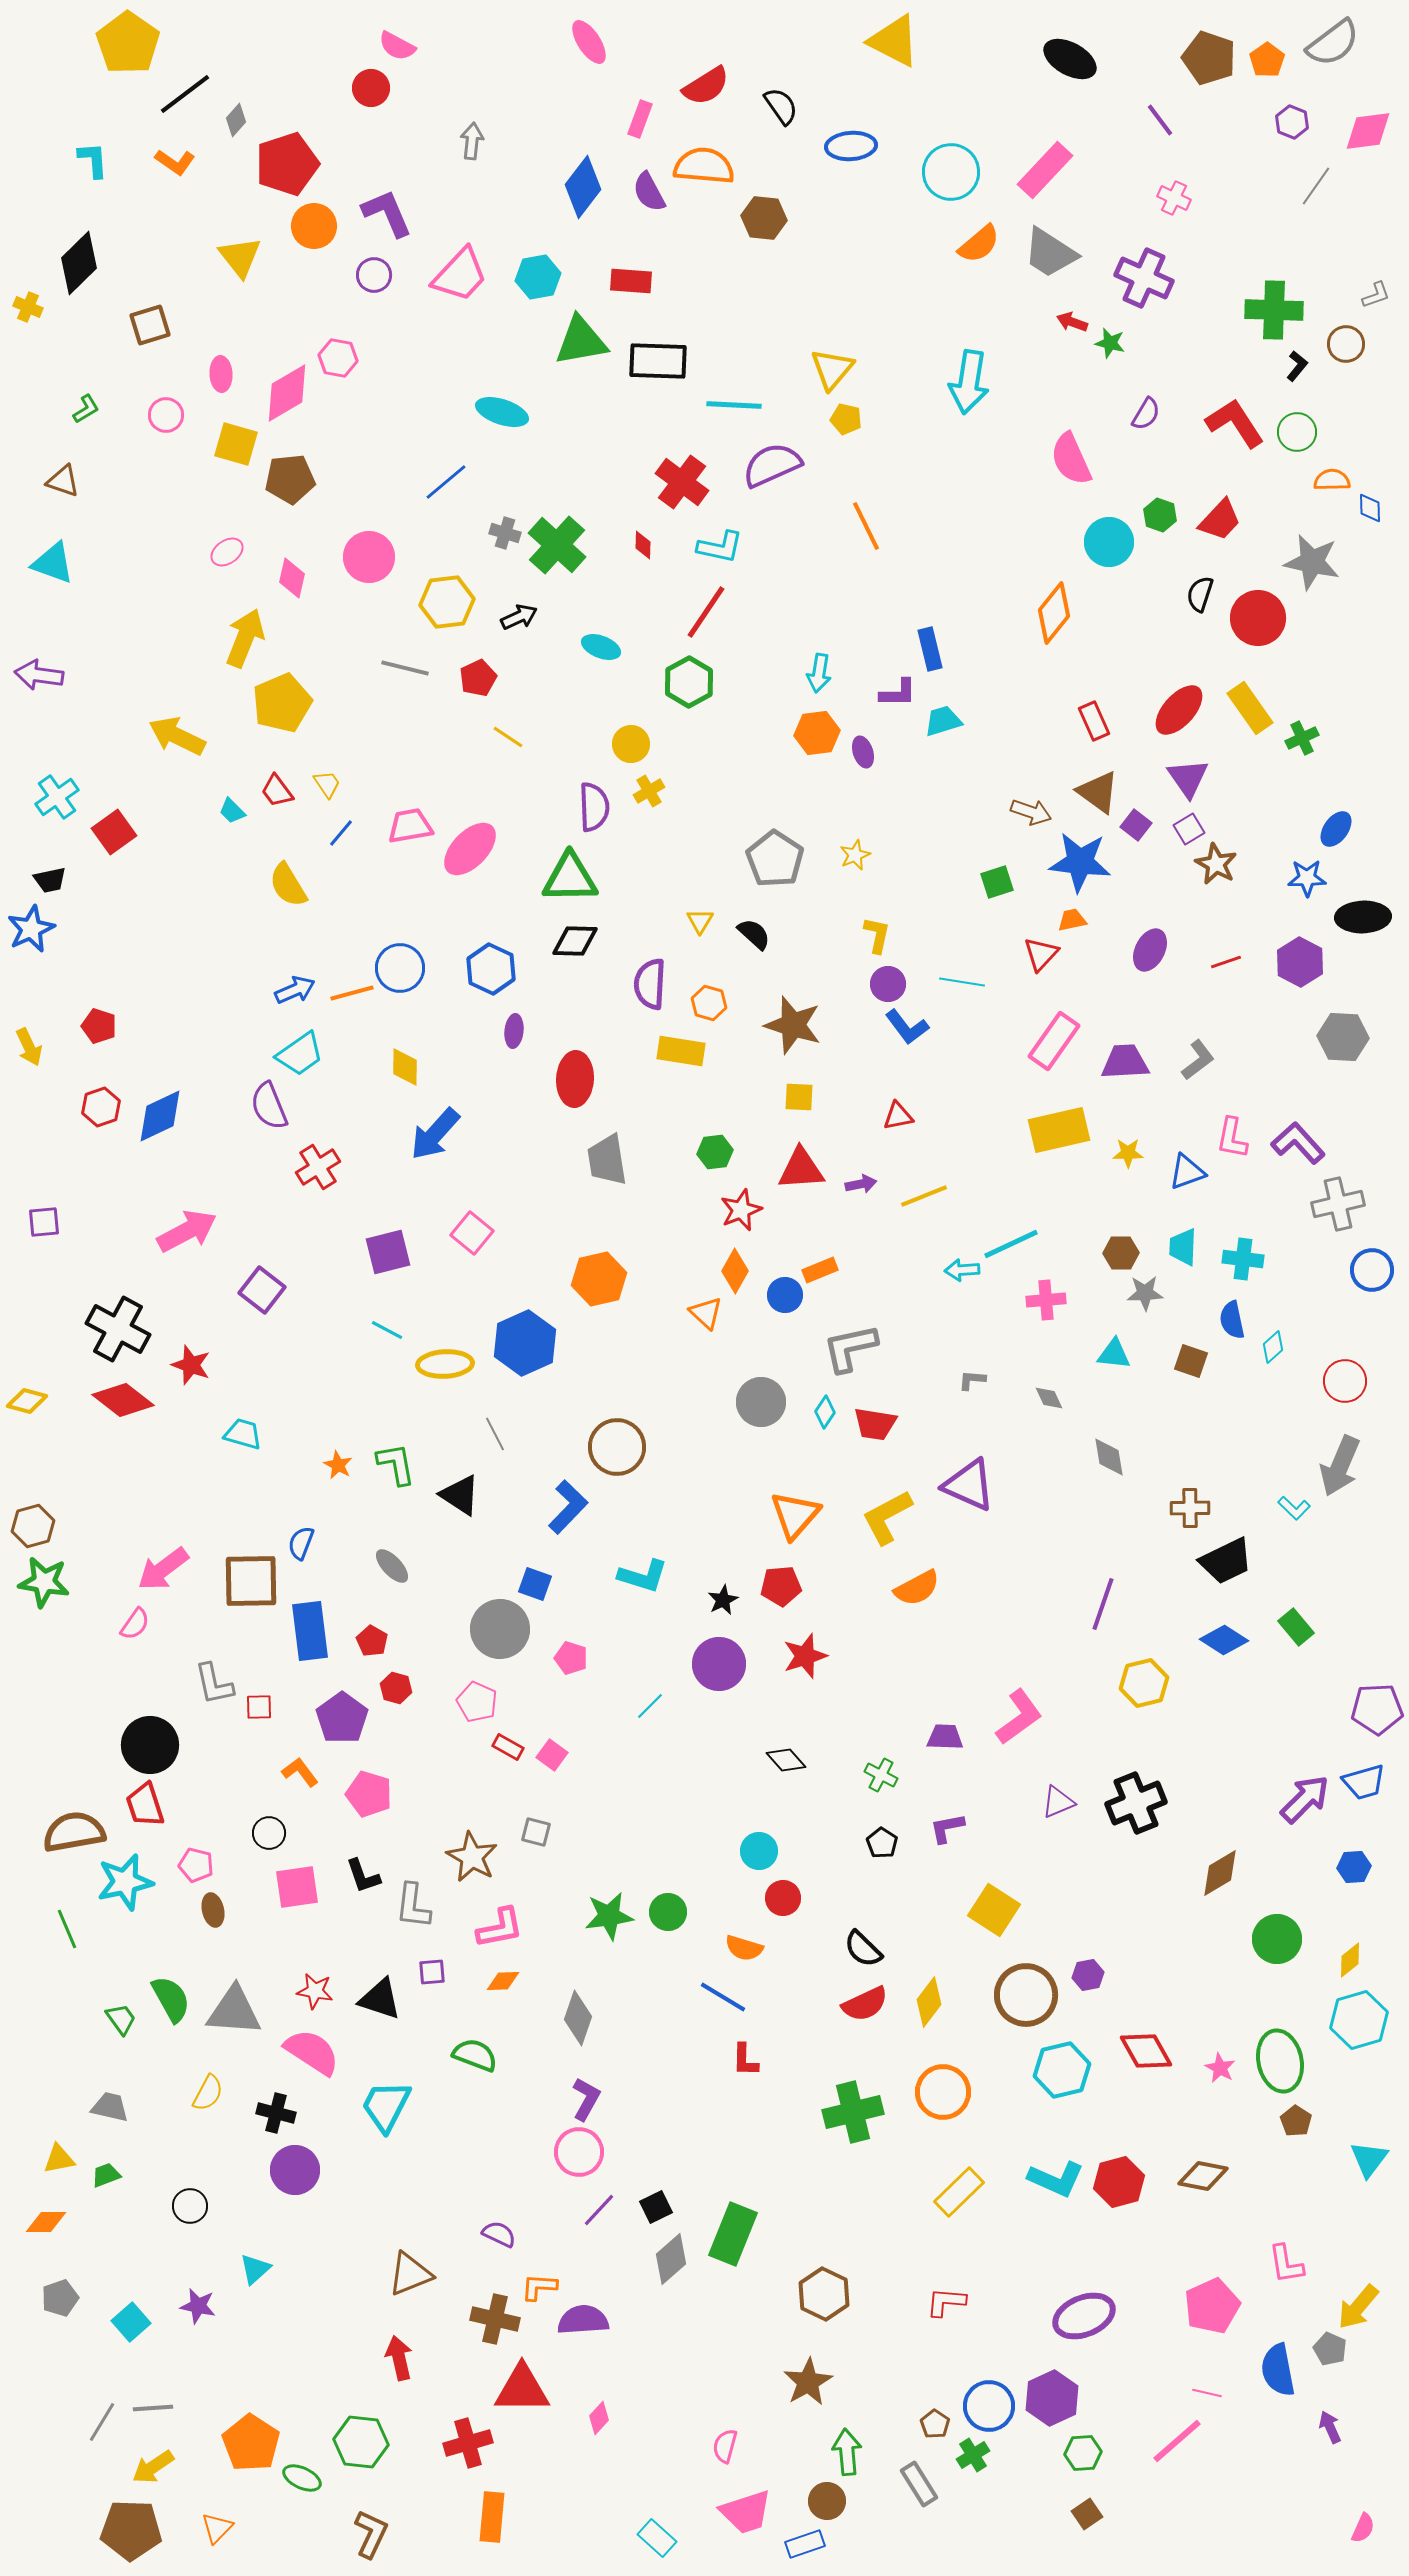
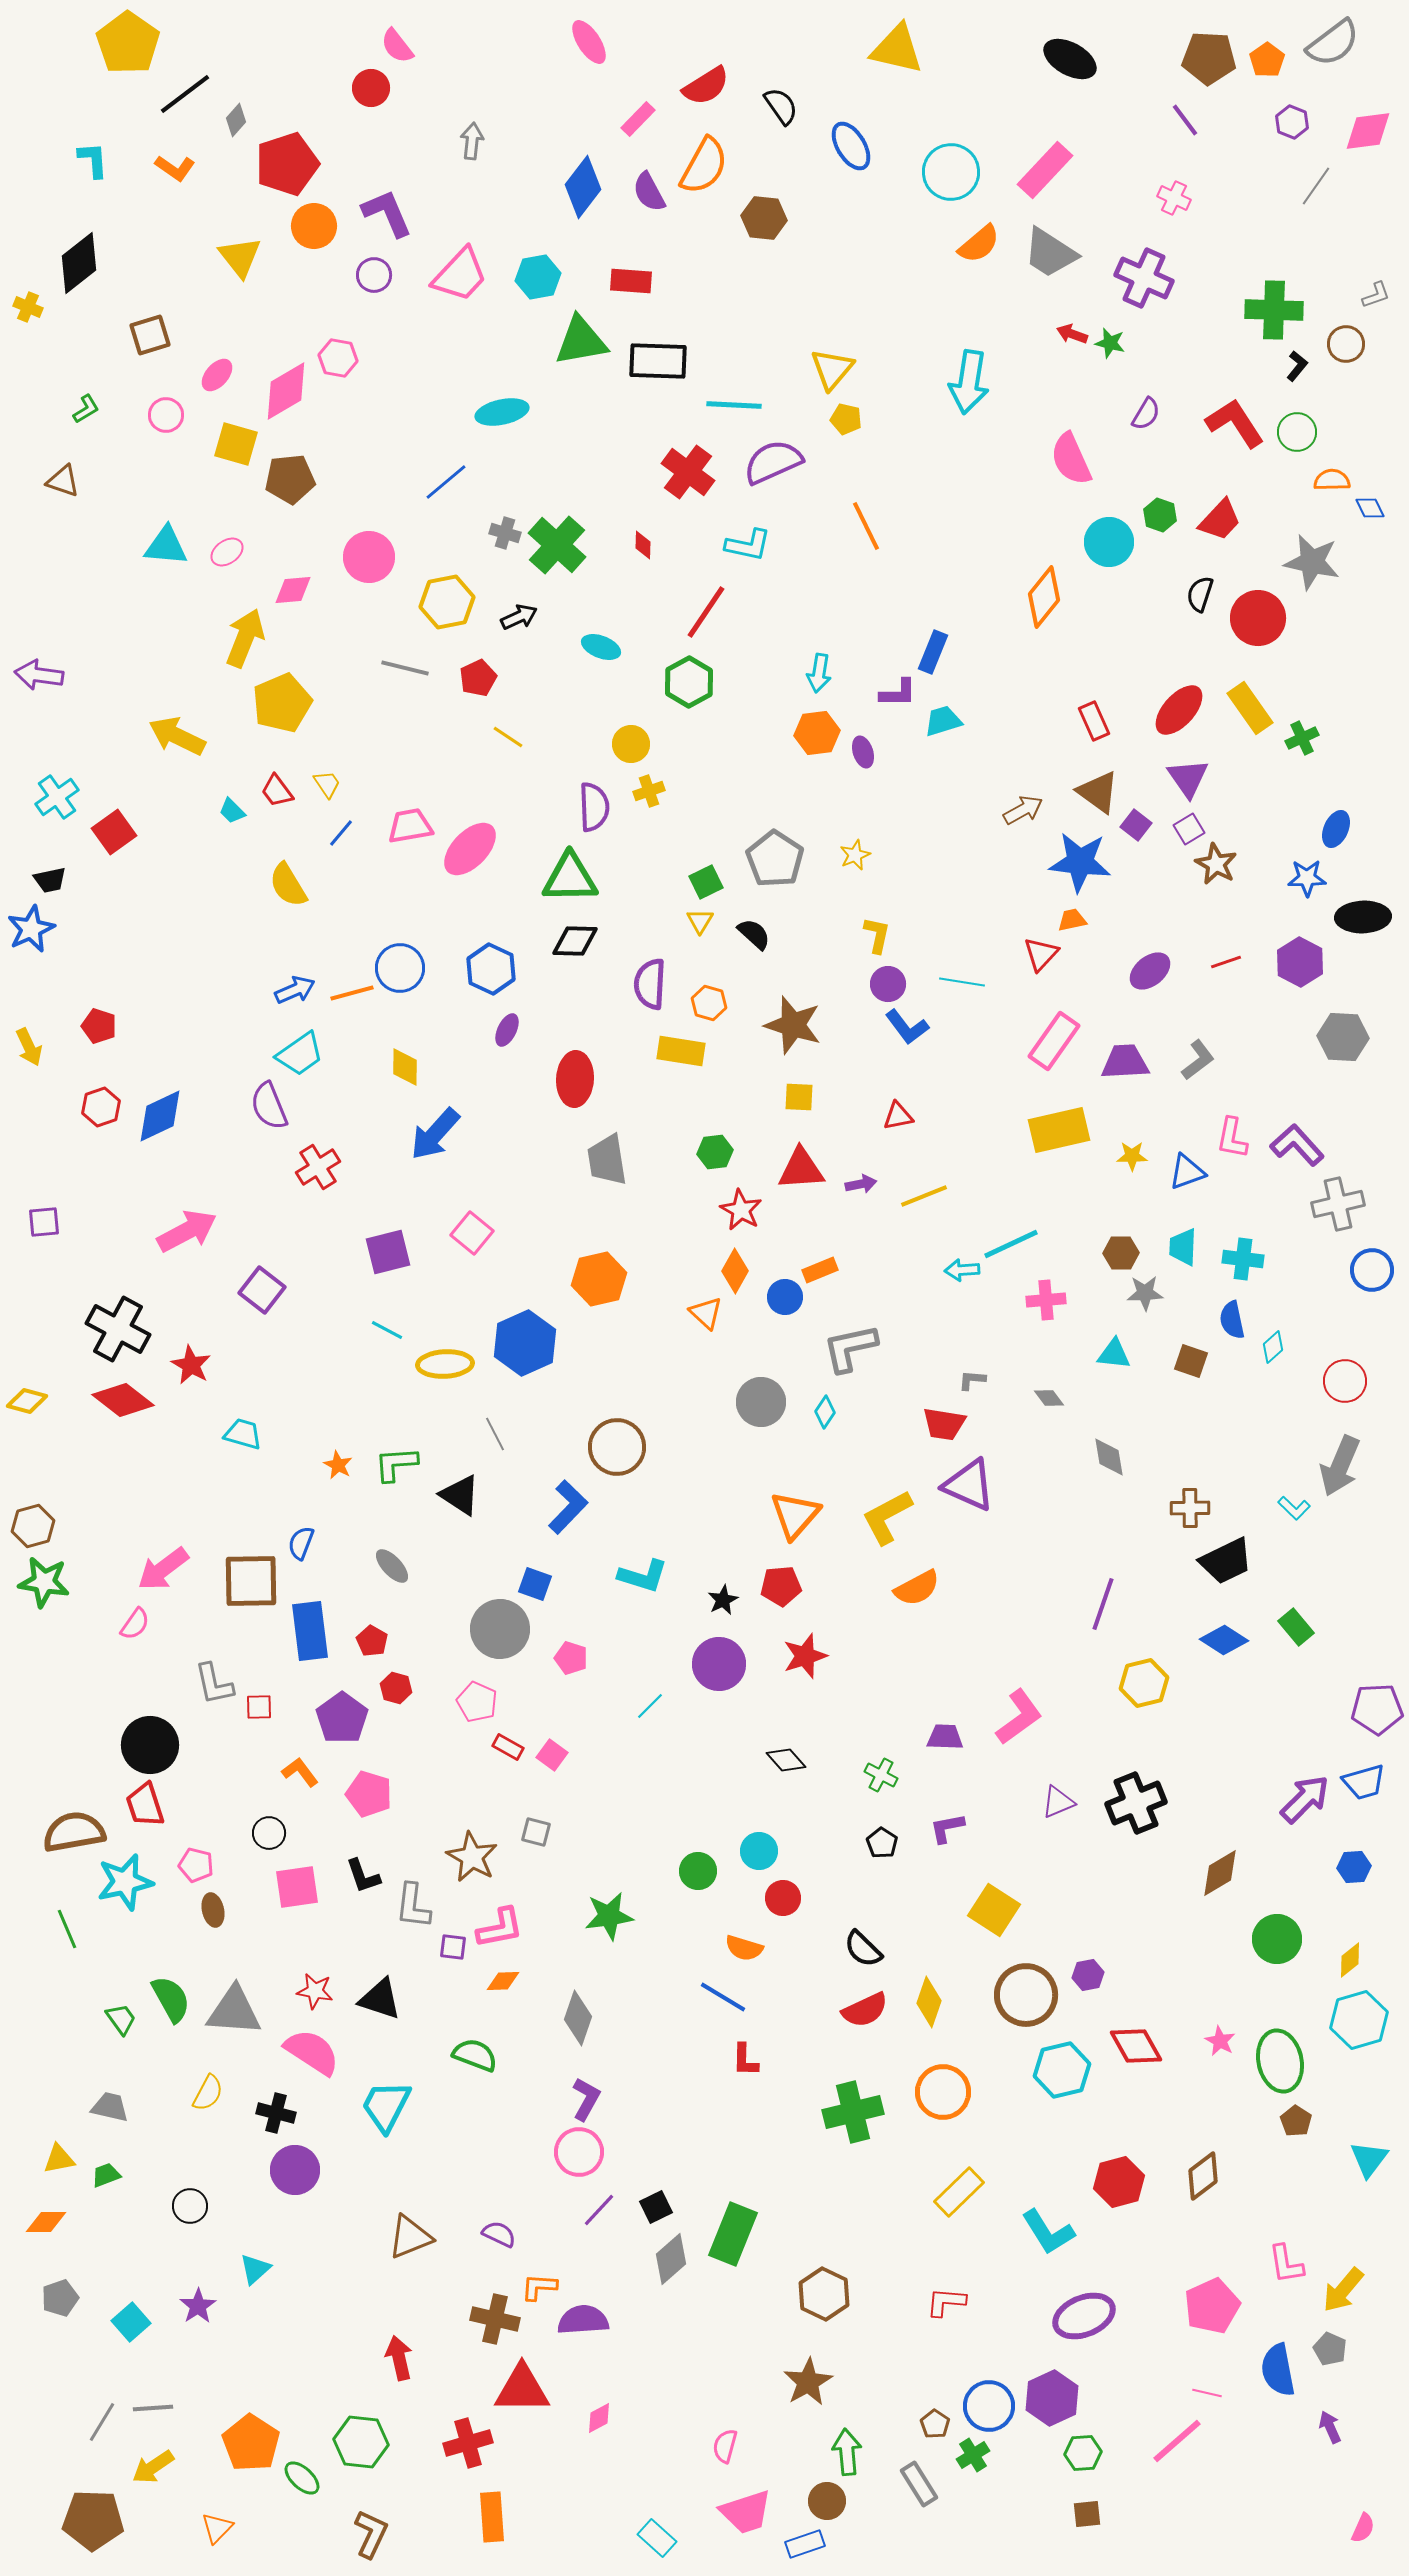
yellow triangle at (894, 41): moved 3 px right, 8 px down; rotated 14 degrees counterclockwise
pink semicircle at (397, 46): rotated 24 degrees clockwise
brown pentagon at (1209, 58): rotated 16 degrees counterclockwise
pink rectangle at (640, 119): moved 2 px left; rotated 24 degrees clockwise
purple line at (1160, 120): moved 25 px right
blue ellipse at (851, 146): rotated 63 degrees clockwise
orange L-shape at (175, 162): moved 6 px down
orange semicircle at (704, 166): rotated 114 degrees clockwise
black diamond at (79, 263): rotated 6 degrees clockwise
red arrow at (1072, 322): moved 12 px down
brown square at (150, 325): moved 10 px down
pink ellipse at (221, 374): moved 4 px left, 1 px down; rotated 44 degrees clockwise
pink diamond at (287, 393): moved 1 px left, 2 px up
cyan ellipse at (502, 412): rotated 30 degrees counterclockwise
purple semicircle at (772, 465): moved 1 px right, 3 px up
red cross at (682, 482): moved 6 px right, 10 px up
blue diamond at (1370, 508): rotated 24 degrees counterclockwise
cyan L-shape at (720, 547): moved 28 px right, 2 px up
cyan triangle at (53, 563): moved 113 px right, 17 px up; rotated 15 degrees counterclockwise
pink diamond at (292, 578): moved 1 px right, 12 px down; rotated 72 degrees clockwise
yellow hexagon at (447, 602): rotated 4 degrees counterclockwise
orange diamond at (1054, 613): moved 10 px left, 16 px up
blue rectangle at (930, 649): moved 3 px right, 3 px down; rotated 36 degrees clockwise
yellow cross at (649, 791): rotated 12 degrees clockwise
brown arrow at (1031, 812): moved 8 px left, 2 px up; rotated 48 degrees counterclockwise
blue ellipse at (1336, 829): rotated 12 degrees counterclockwise
green square at (997, 882): moved 291 px left; rotated 8 degrees counterclockwise
purple ellipse at (1150, 950): moved 21 px down; rotated 24 degrees clockwise
purple ellipse at (514, 1031): moved 7 px left, 1 px up; rotated 20 degrees clockwise
purple L-shape at (1298, 1143): moved 1 px left, 2 px down
yellow star at (1128, 1153): moved 4 px right, 3 px down
red star at (741, 1210): rotated 21 degrees counterclockwise
blue circle at (785, 1295): moved 2 px down
red star at (191, 1365): rotated 9 degrees clockwise
gray diamond at (1049, 1398): rotated 12 degrees counterclockwise
red trapezoid at (875, 1424): moved 69 px right
green L-shape at (396, 1464): rotated 84 degrees counterclockwise
green circle at (668, 1912): moved 30 px right, 41 px up
purple square at (432, 1972): moved 21 px right, 25 px up; rotated 12 degrees clockwise
yellow diamond at (929, 2002): rotated 18 degrees counterclockwise
red semicircle at (865, 2004): moved 6 px down
red diamond at (1146, 2051): moved 10 px left, 5 px up
pink star at (1220, 2068): moved 27 px up
brown diamond at (1203, 2176): rotated 48 degrees counterclockwise
cyan L-shape at (1056, 2179): moved 8 px left, 53 px down; rotated 34 degrees clockwise
brown triangle at (410, 2274): moved 37 px up
purple star at (198, 2306): rotated 27 degrees clockwise
yellow arrow at (1358, 2307): moved 15 px left, 17 px up
pink diamond at (599, 2418): rotated 20 degrees clockwise
green ellipse at (302, 2478): rotated 18 degrees clockwise
brown square at (1087, 2514): rotated 28 degrees clockwise
orange rectangle at (492, 2517): rotated 9 degrees counterclockwise
brown pentagon at (131, 2530): moved 38 px left, 10 px up
